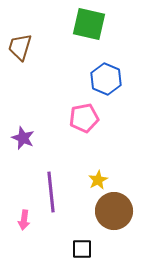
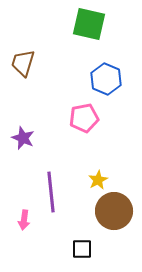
brown trapezoid: moved 3 px right, 16 px down
